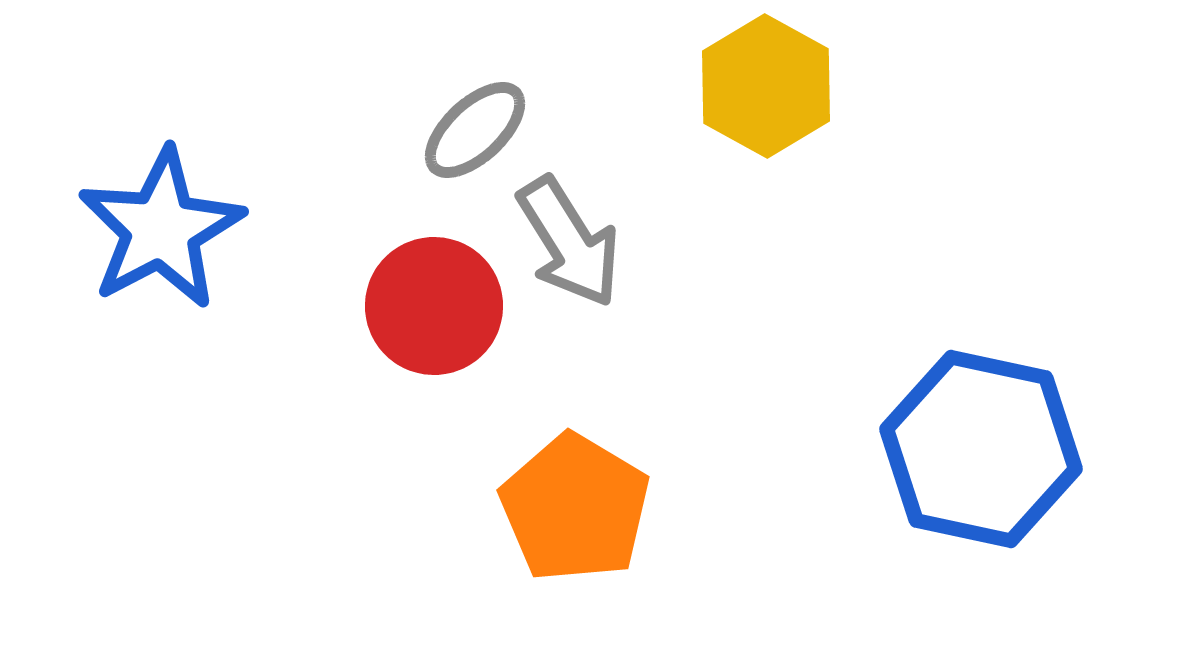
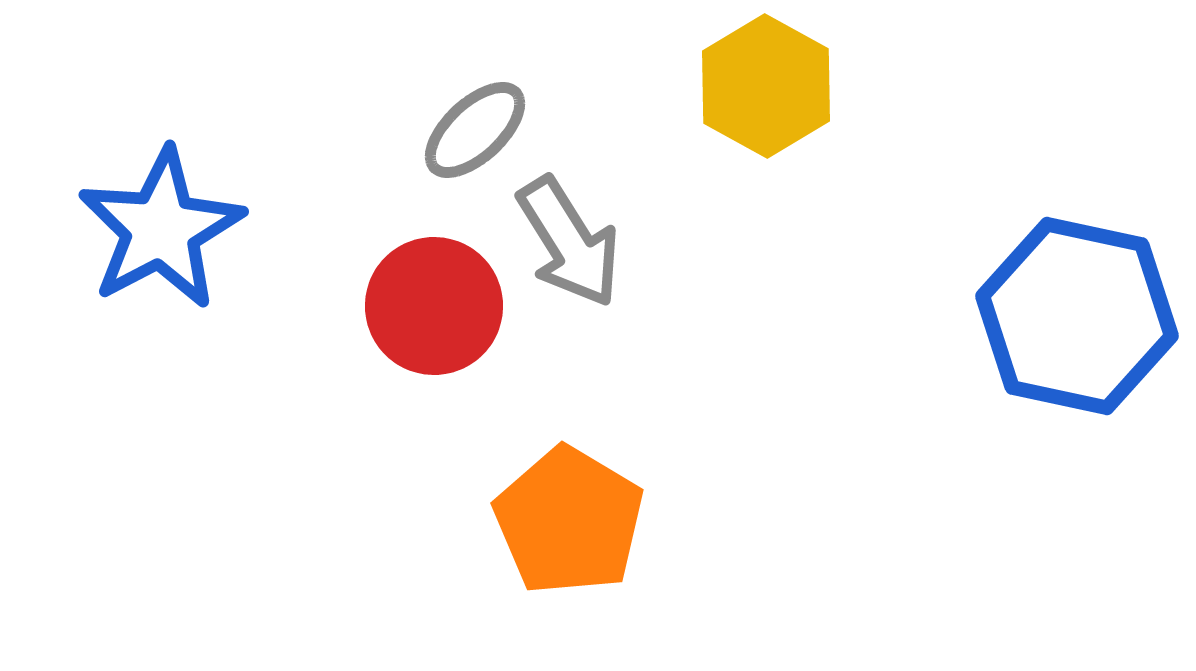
blue hexagon: moved 96 px right, 133 px up
orange pentagon: moved 6 px left, 13 px down
